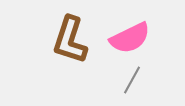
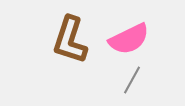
pink semicircle: moved 1 px left, 1 px down
